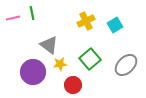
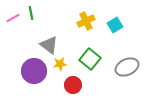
green line: moved 1 px left
pink line: rotated 16 degrees counterclockwise
green square: rotated 10 degrees counterclockwise
gray ellipse: moved 1 px right, 2 px down; rotated 20 degrees clockwise
purple circle: moved 1 px right, 1 px up
